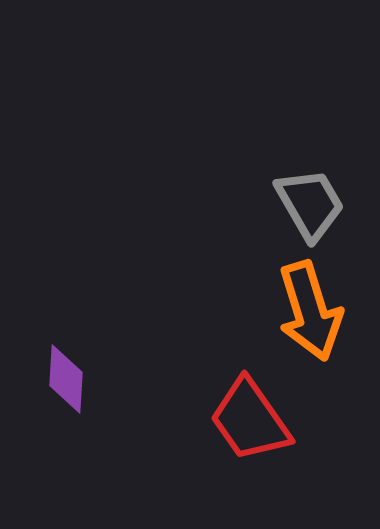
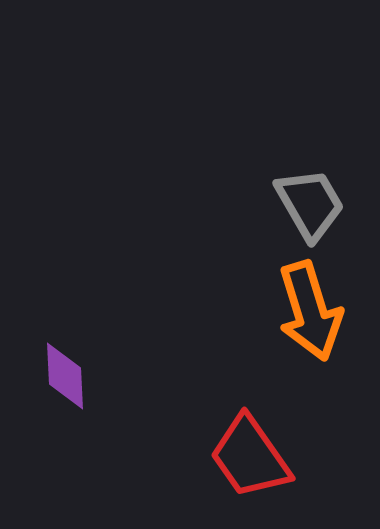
purple diamond: moved 1 px left, 3 px up; rotated 6 degrees counterclockwise
red trapezoid: moved 37 px down
